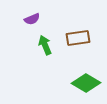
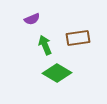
green diamond: moved 29 px left, 10 px up
